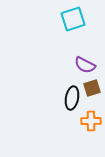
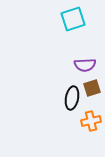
purple semicircle: rotated 30 degrees counterclockwise
orange cross: rotated 12 degrees counterclockwise
